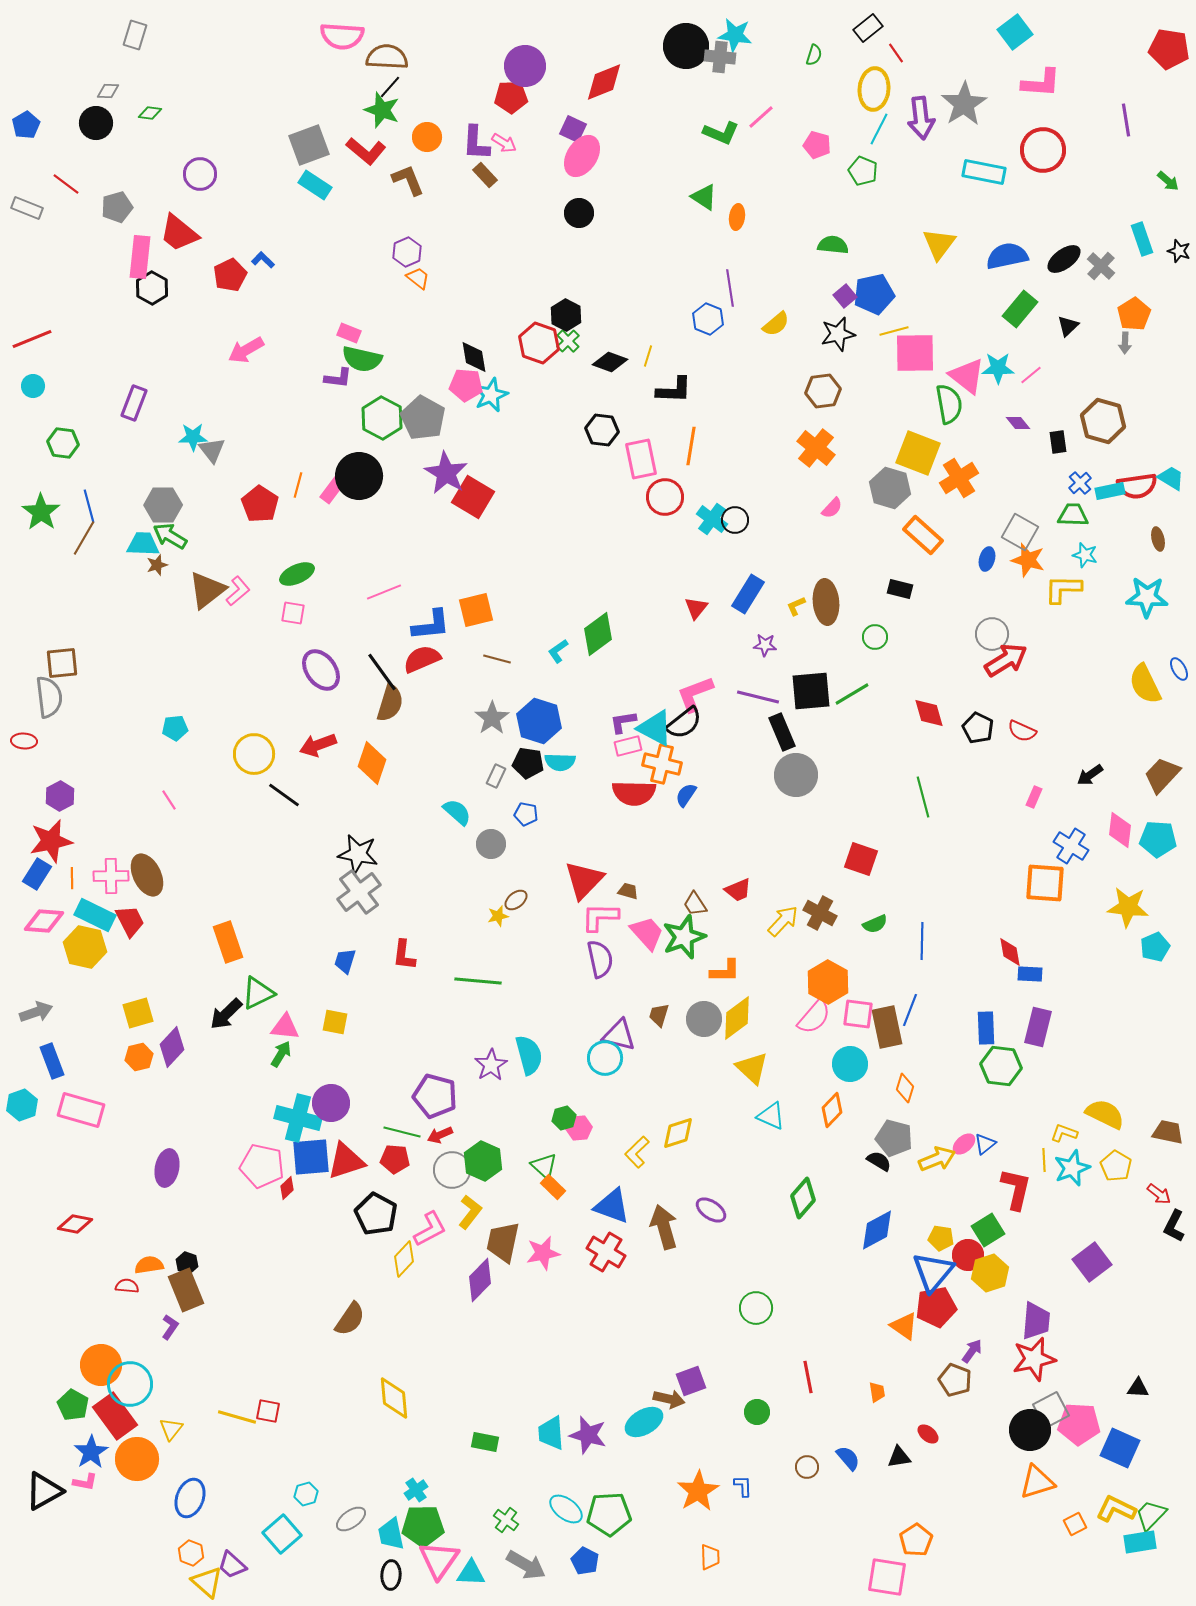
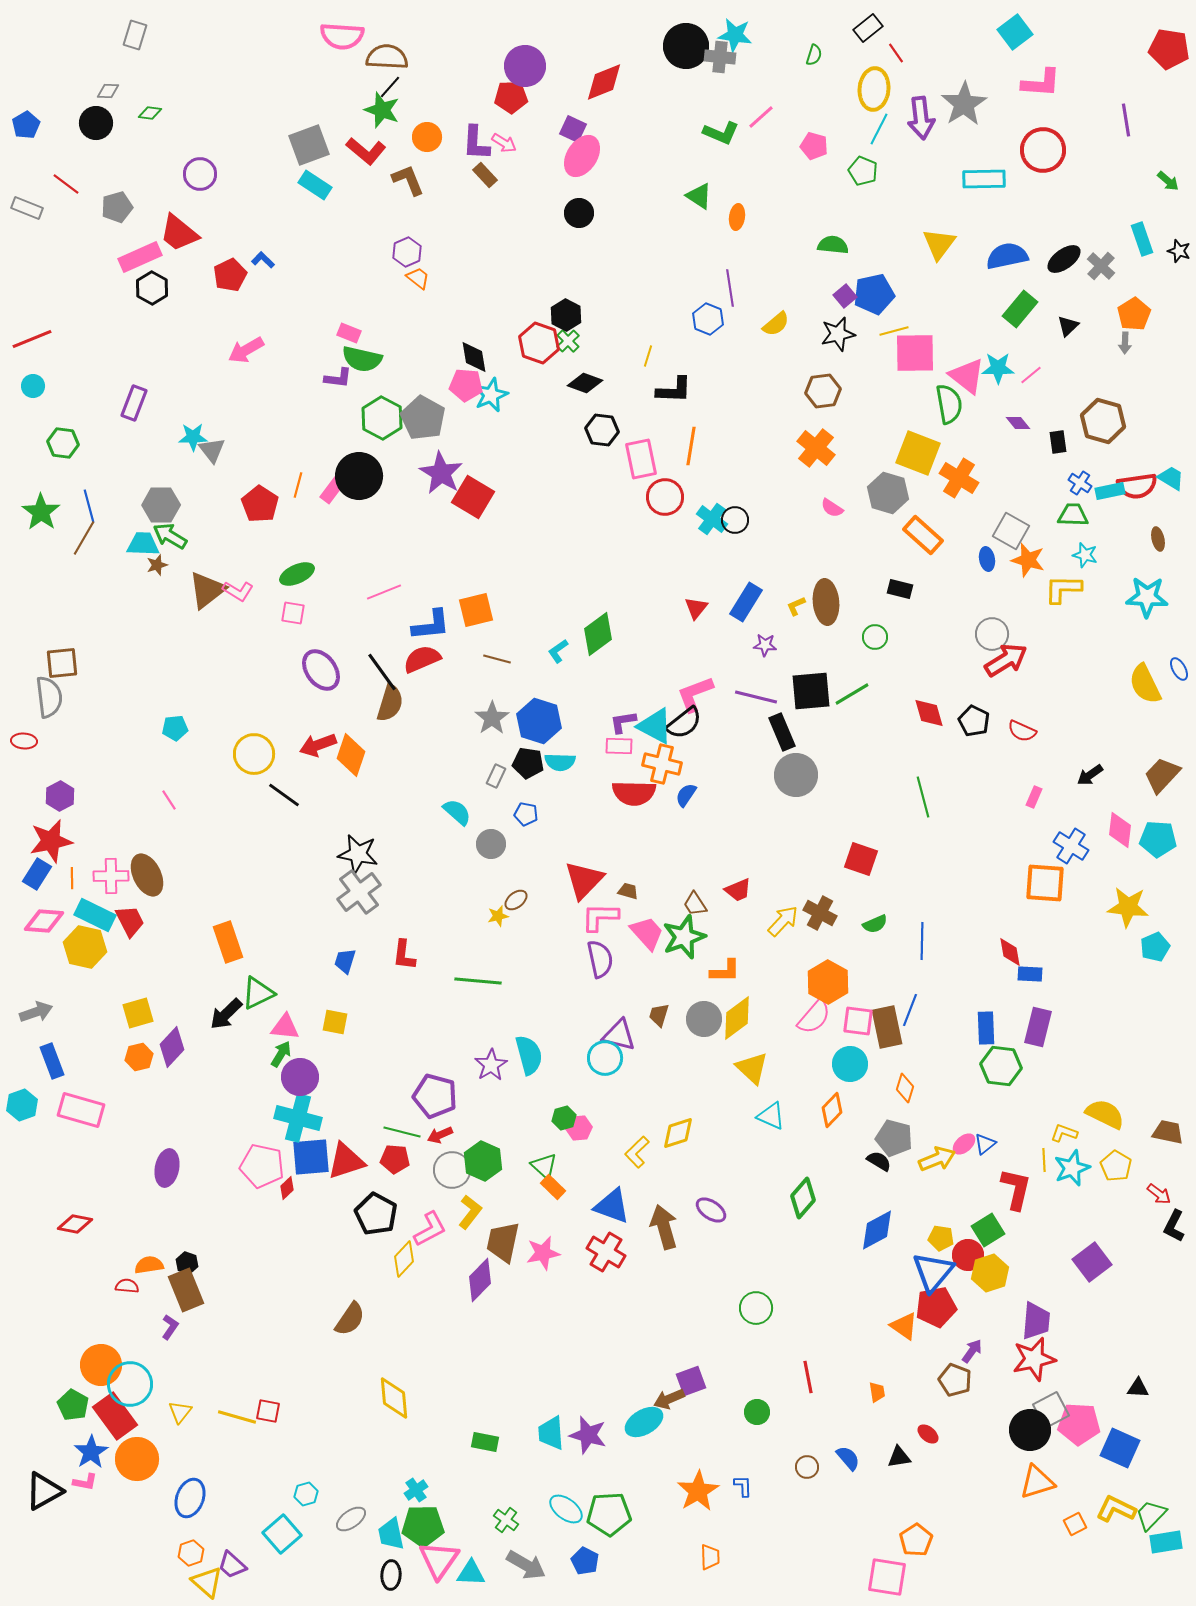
pink pentagon at (817, 145): moved 3 px left, 1 px down
cyan rectangle at (984, 172): moved 7 px down; rotated 12 degrees counterclockwise
green triangle at (704, 197): moved 5 px left, 1 px up
pink rectangle at (140, 257): rotated 60 degrees clockwise
black diamond at (610, 362): moved 25 px left, 21 px down
purple star at (446, 473): moved 5 px left
orange cross at (959, 478): rotated 27 degrees counterclockwise
blue cross at (1080, 483): rotated 15 degrees counterclockwise
gray hexagon at (890, 488): moved 2 px left, 5 px down
gray hexagon at (163, 505): moved 2 px left
pink semicircle at (832, 508): rotated 80 degrees clockwise
gray square at (1020, 532): moved 9 px left, 1 px up
blue ellipse at (987, 559): rotated 25 degrees counterclockwise
pink L-shape at (238, 591): rotated 72 degrees clockwise
blue rectangle at (748, 594): moved 2 px left, 8 px down
purple line at (758, 697): moved 2 px left
cyan triangle at (655, 728): moved 2 px up
black pentagon at (978, 728): moved 4 px left, 7 px up
pink rectangle at (628, 746): moved 9 px left; rotated 16 degrees clockwise
orange diamond at (372, 763): moved 21 px left, 8 px up
pink square at (858, 1014): moved 7 px down
purple circle at (331, 1103): moved 31 px left, 26 px up
brown arrow at (669, 1399): rotated 144 degrees clockwise
yellow triangle at (171, 1429): moved 9 px right, 17 px up
cyan rectangle at (1140, 1542): moved 26 px right
orange hexagon at (191, 1553): rotated 20 degrees clockwise
